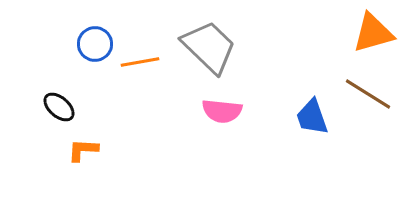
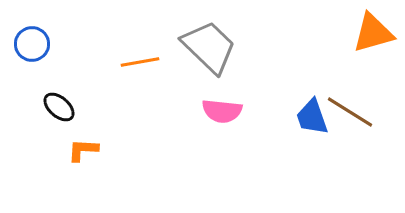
blue circle: moved 63 px left
brown line: moved 18 px left, 18 px down
